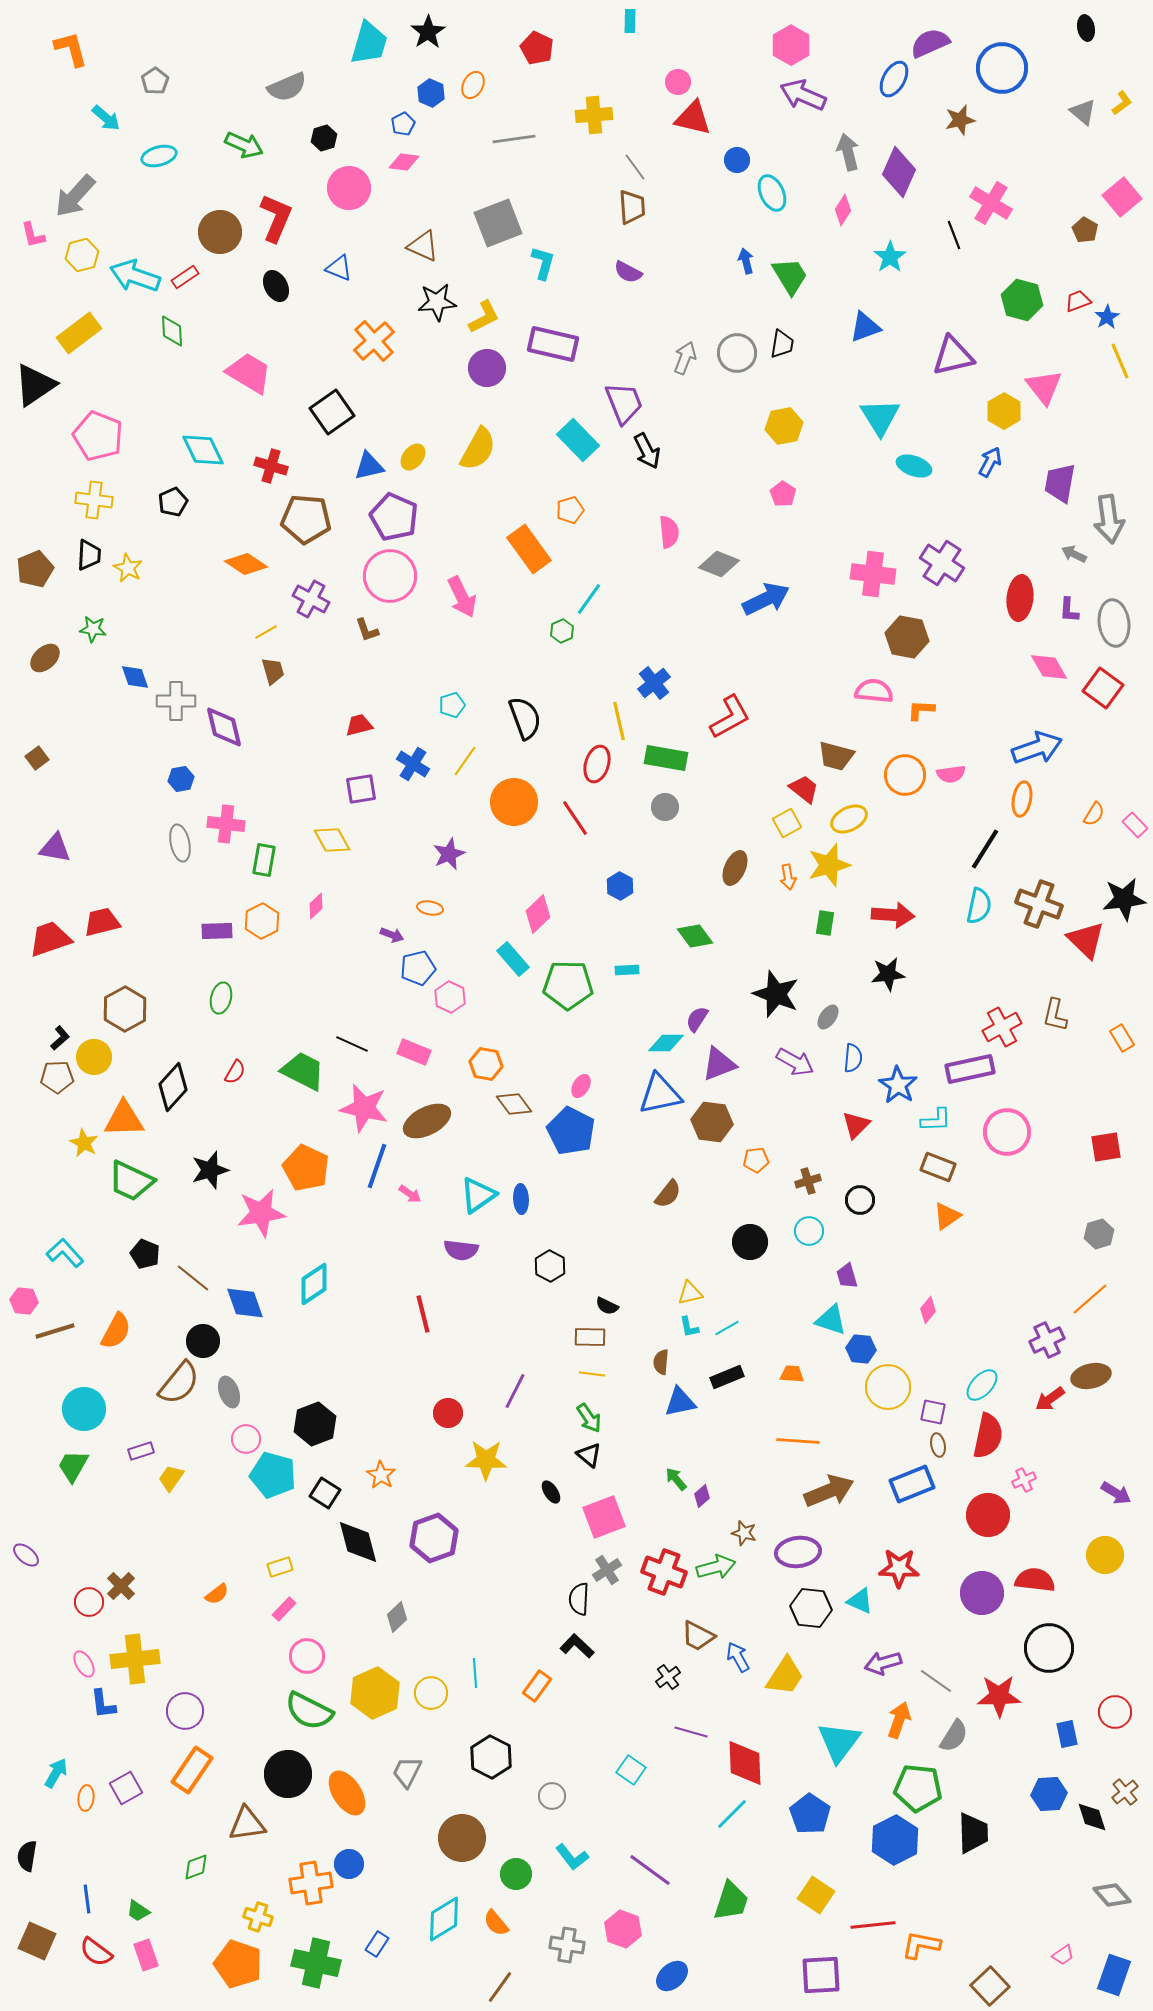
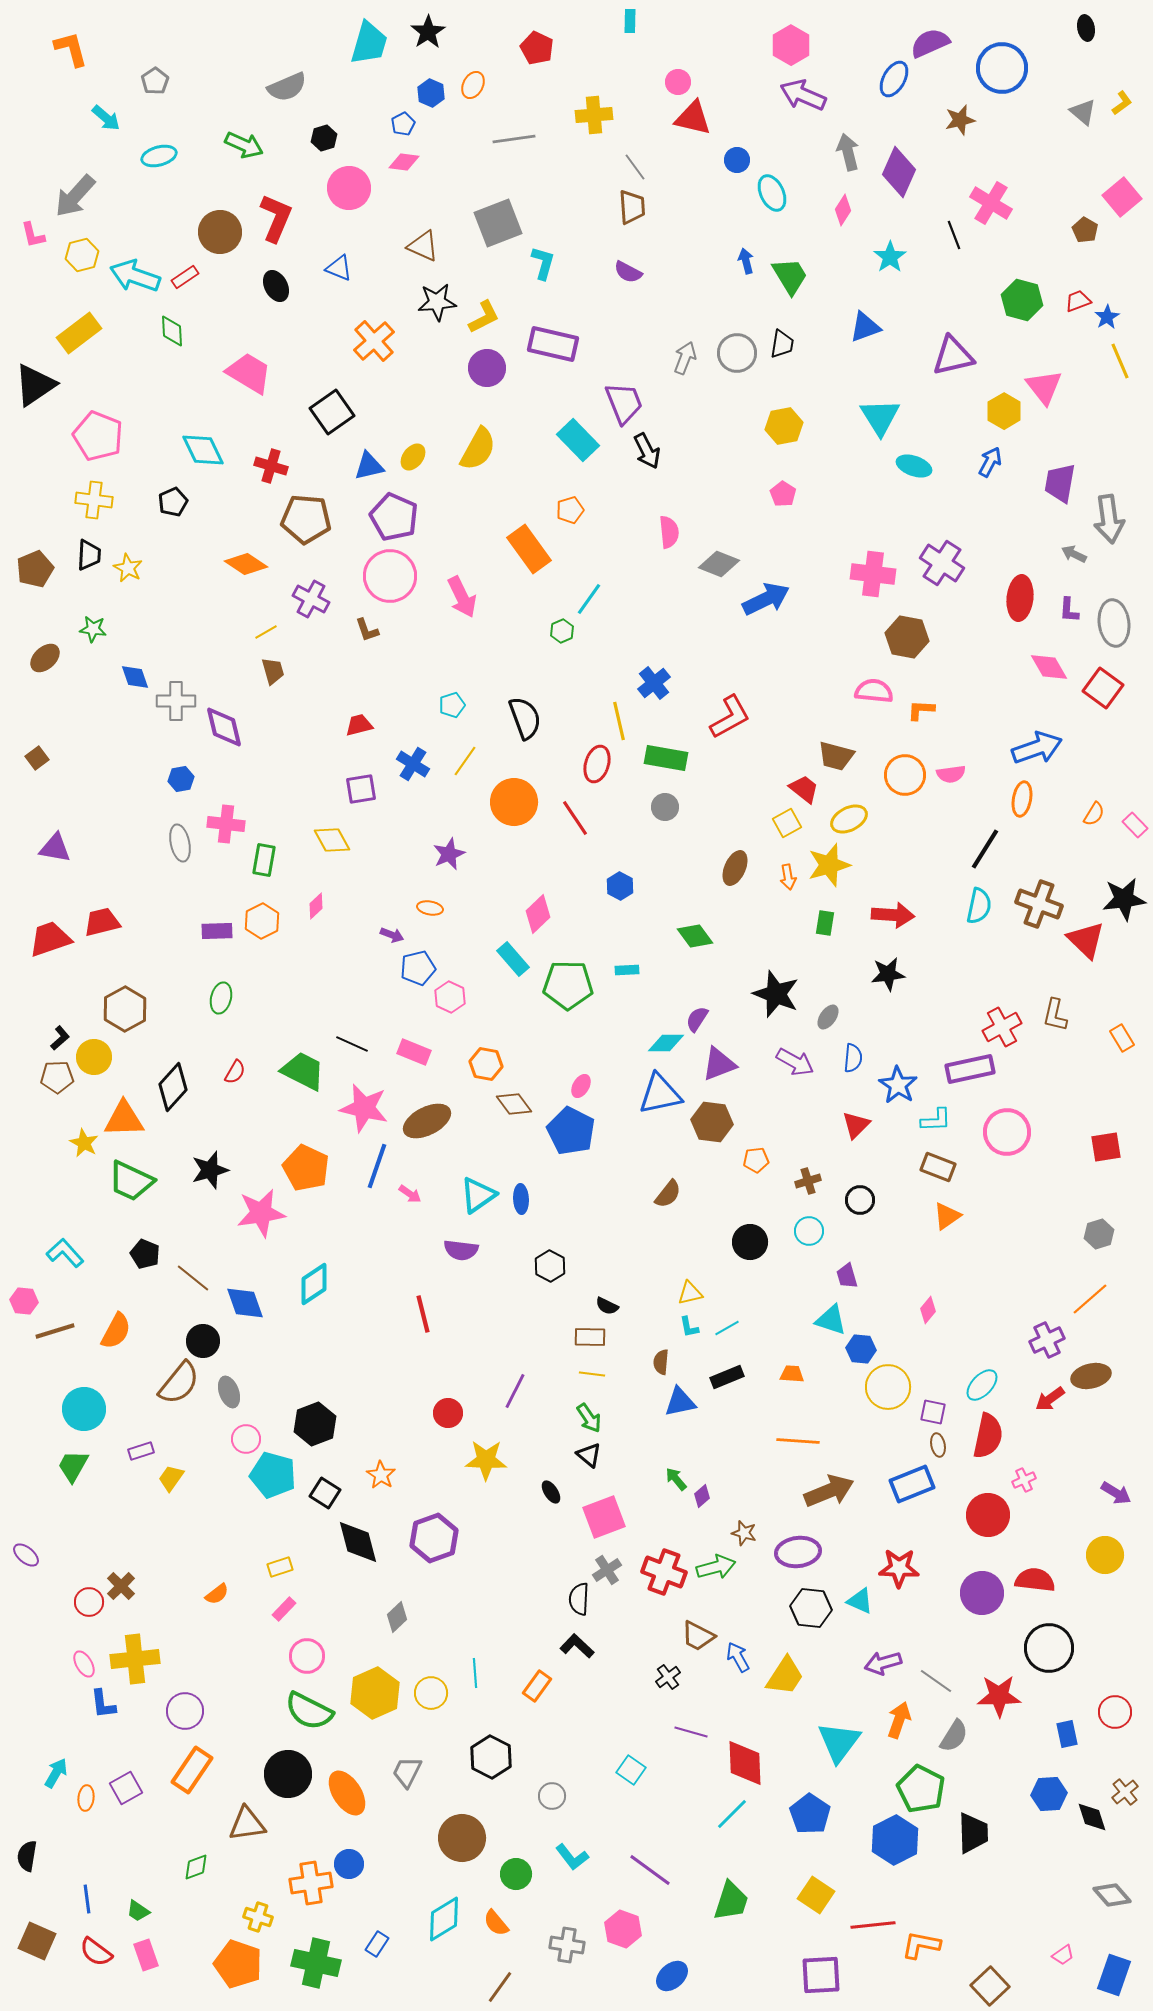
green pentagon at (918, 1788): moved 3 px right, 1 px down; rotated 21 degrees clockwise
